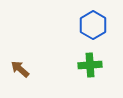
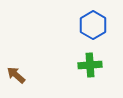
brown arrow: moved 4 px left, 6 px down
